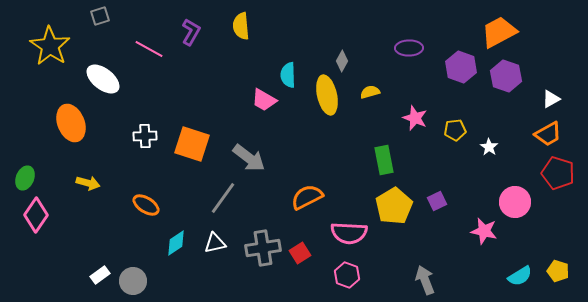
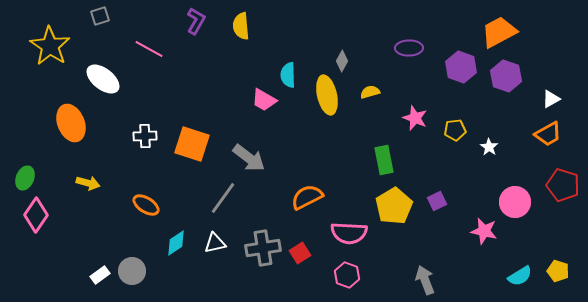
purple L-shape at (191, 32): moved 5 px right, 11 px up
red pentagon at (558, 173): moved 5 px right, 12 px down
gray circle at (133, 281): moved 1 px left, 10 px up
